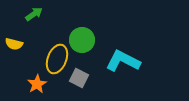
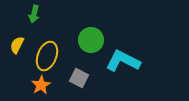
green arrow: rotated 138 degrees clockwise
green circle: moved 9 px right
yellow semicircle: moved 3 px right, 1 px down; rotated 102 degrees clockwise
yellow ellipse: moved 10 px left, 3 px up
orange star: moved 4 px right, 1 px down
